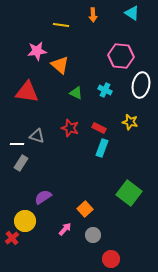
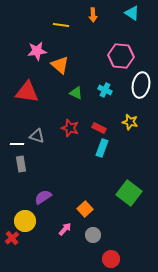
gray rectangle: moved 1 px down; rotated 42 degrees counterclockwise
